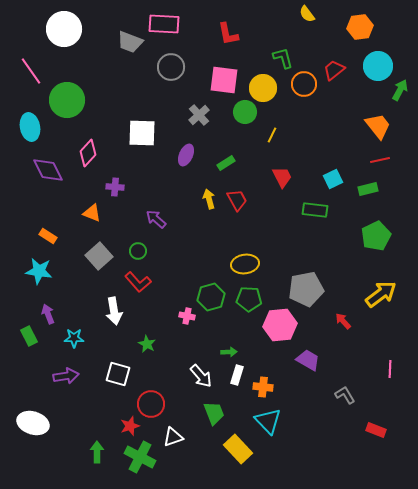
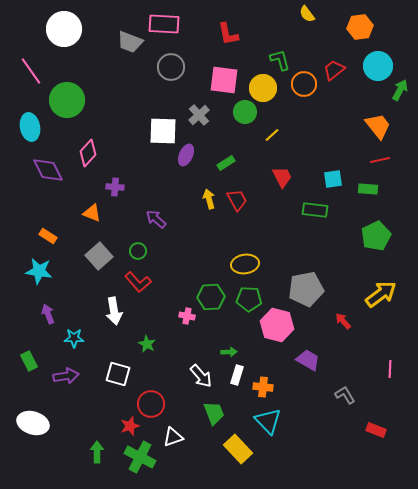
green L-shape at (283, 58): moved 3 px left, 2 px down
white square at (142, 133): moved 21 px right, 2 px up
yellow line at (272, 135): rotated 21 degrees clockwise
cyan square at (333, 179): rotated 18 degrees clockwise
green rectangle at (368, 189): rotated 18 degrees clockwise
green hexagon at (211, 297): rotated 12 degrees clockwise
pink hexagon at (280, 325): moved 3 px left; rotated 20 degrees clockwise
green rectangle at (29, 336): moved 25 px down
